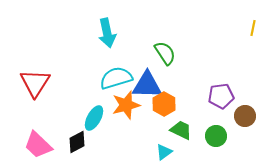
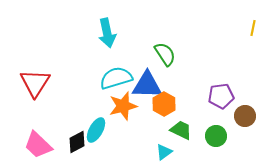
green semicircle: moved 1 px down
orange star: moved 3 px left, 1 px down
cyan ellipse: moved 2 px right, 12 px down
